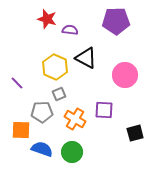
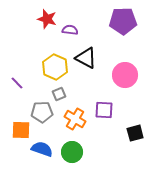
purple pentagon: moved 7 px right
